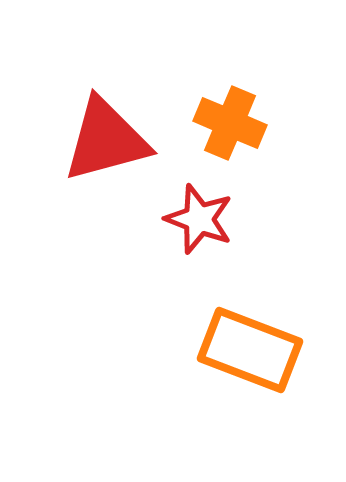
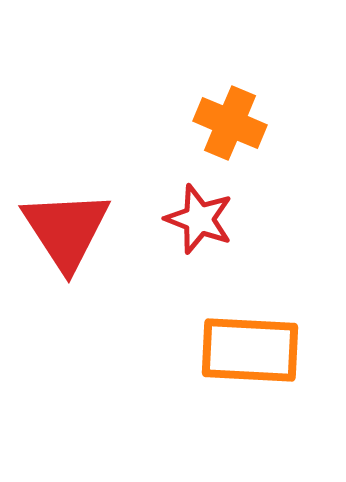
red triangle: moved 40 px left, 90 px down; rotated 48 degrees counterclockwise
orange rectangle: rotated 18 degrees counterclockwise
